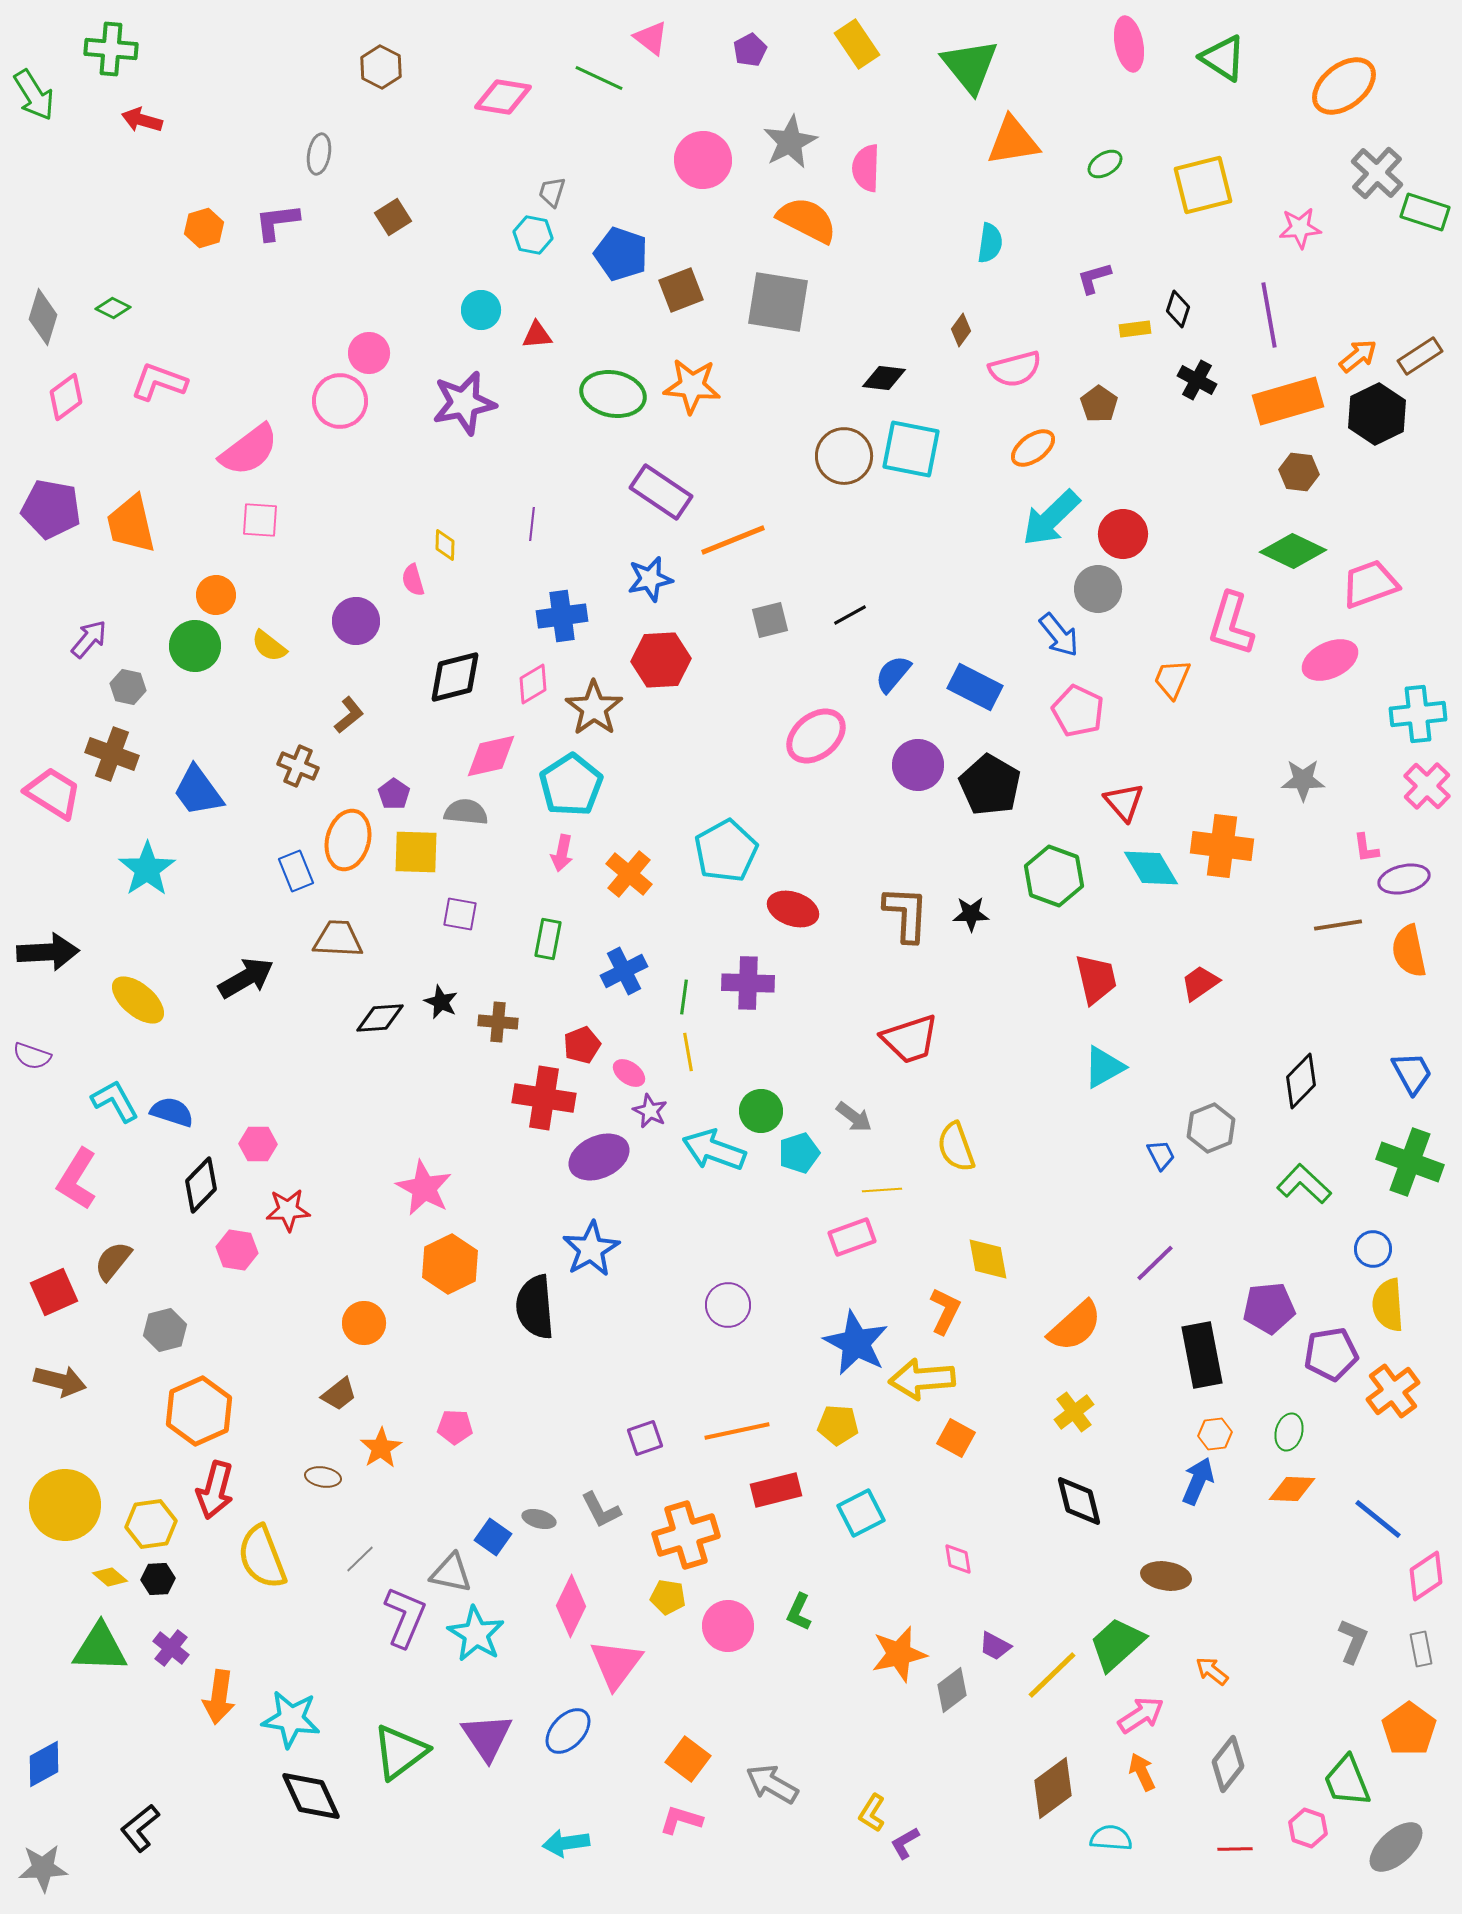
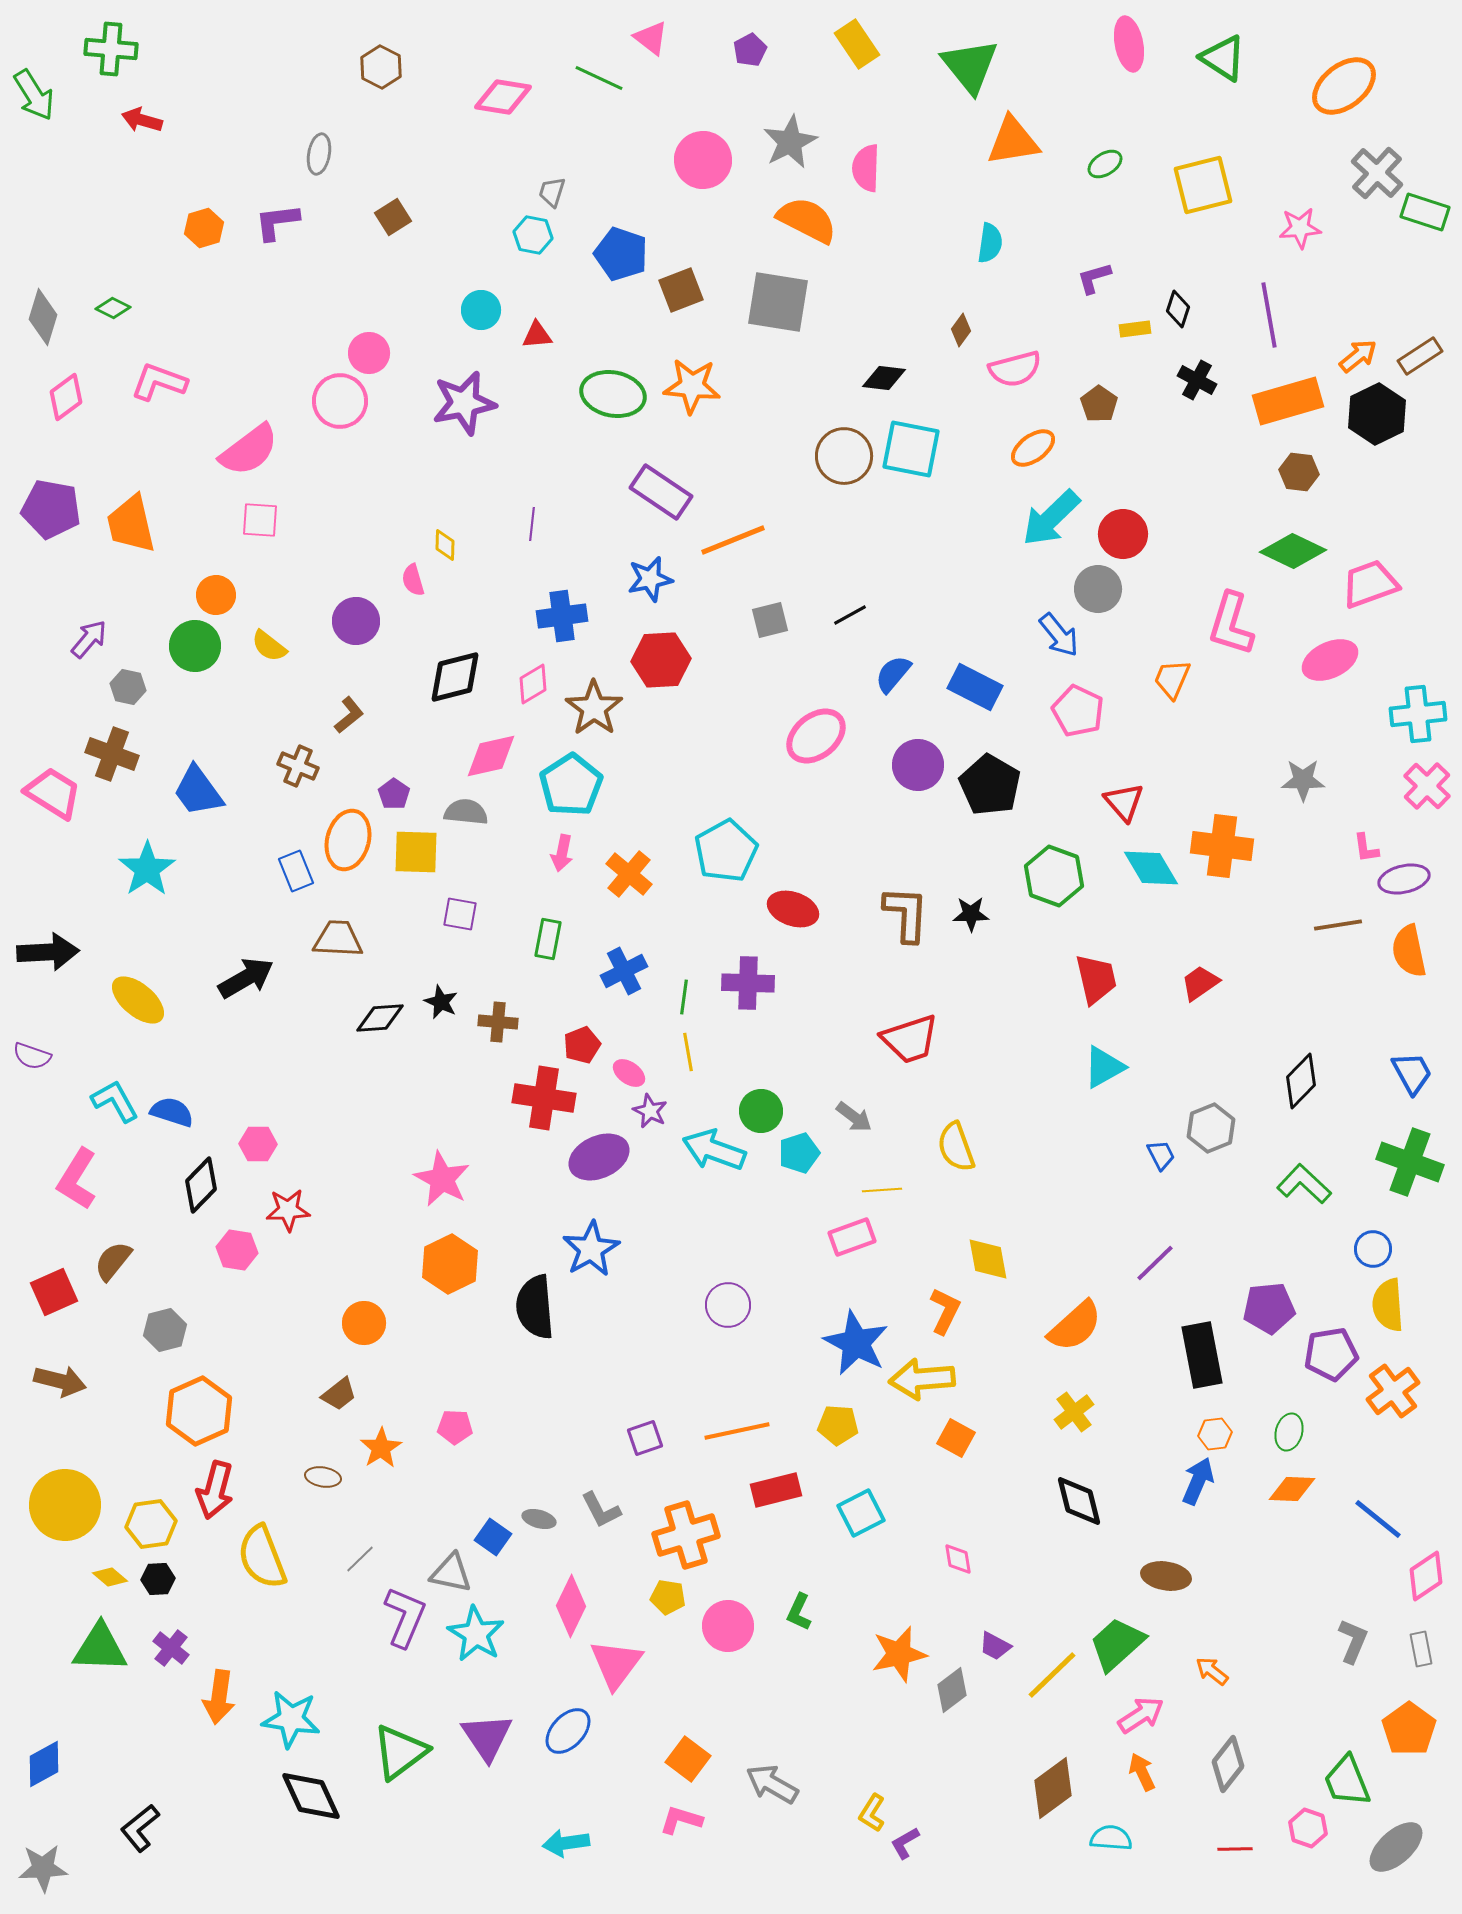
pink star at (424, 1188): moved 18 px right, 9 px up
